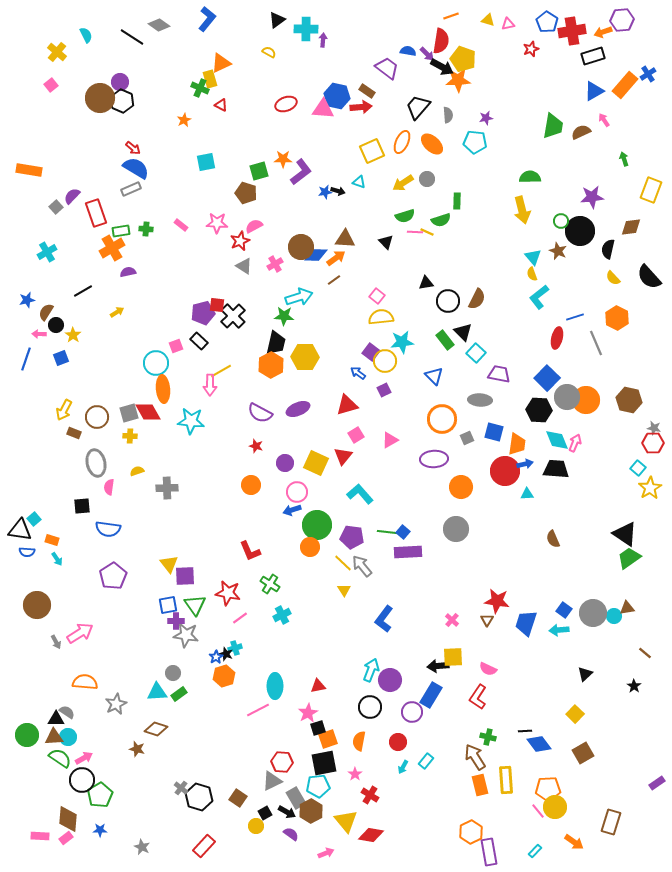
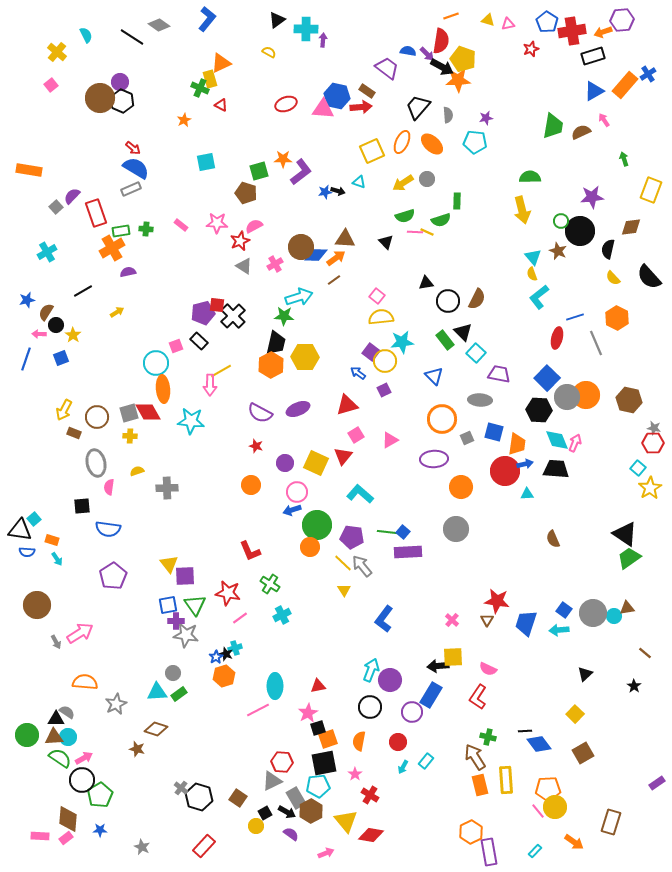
orange circle at (586, 400): moved 5 px up
cyan L-shape at (360, 494): rotated 8 degrees counterclockwise
